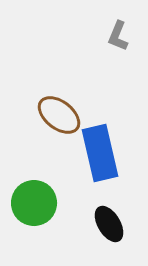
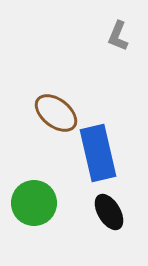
brown ellipse: moved 3 px left, 2 px up
blue rectangle: moved 2 px left
black ellipse: moved 12 px up
